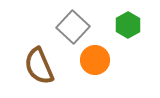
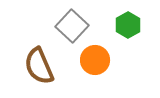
gray square: moved 1 px left, 1 px up
